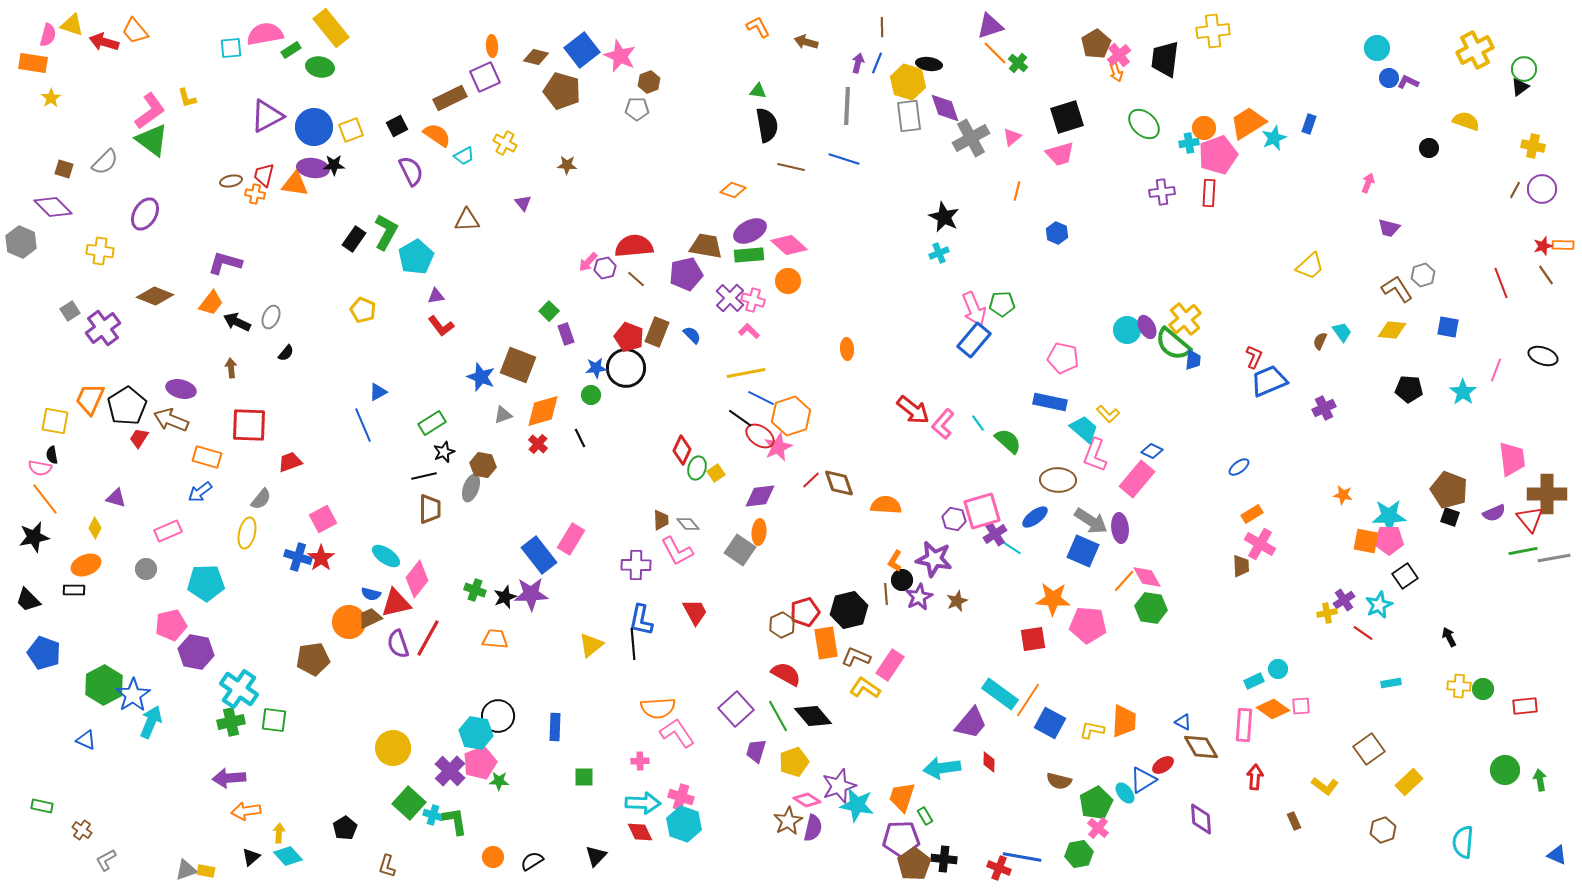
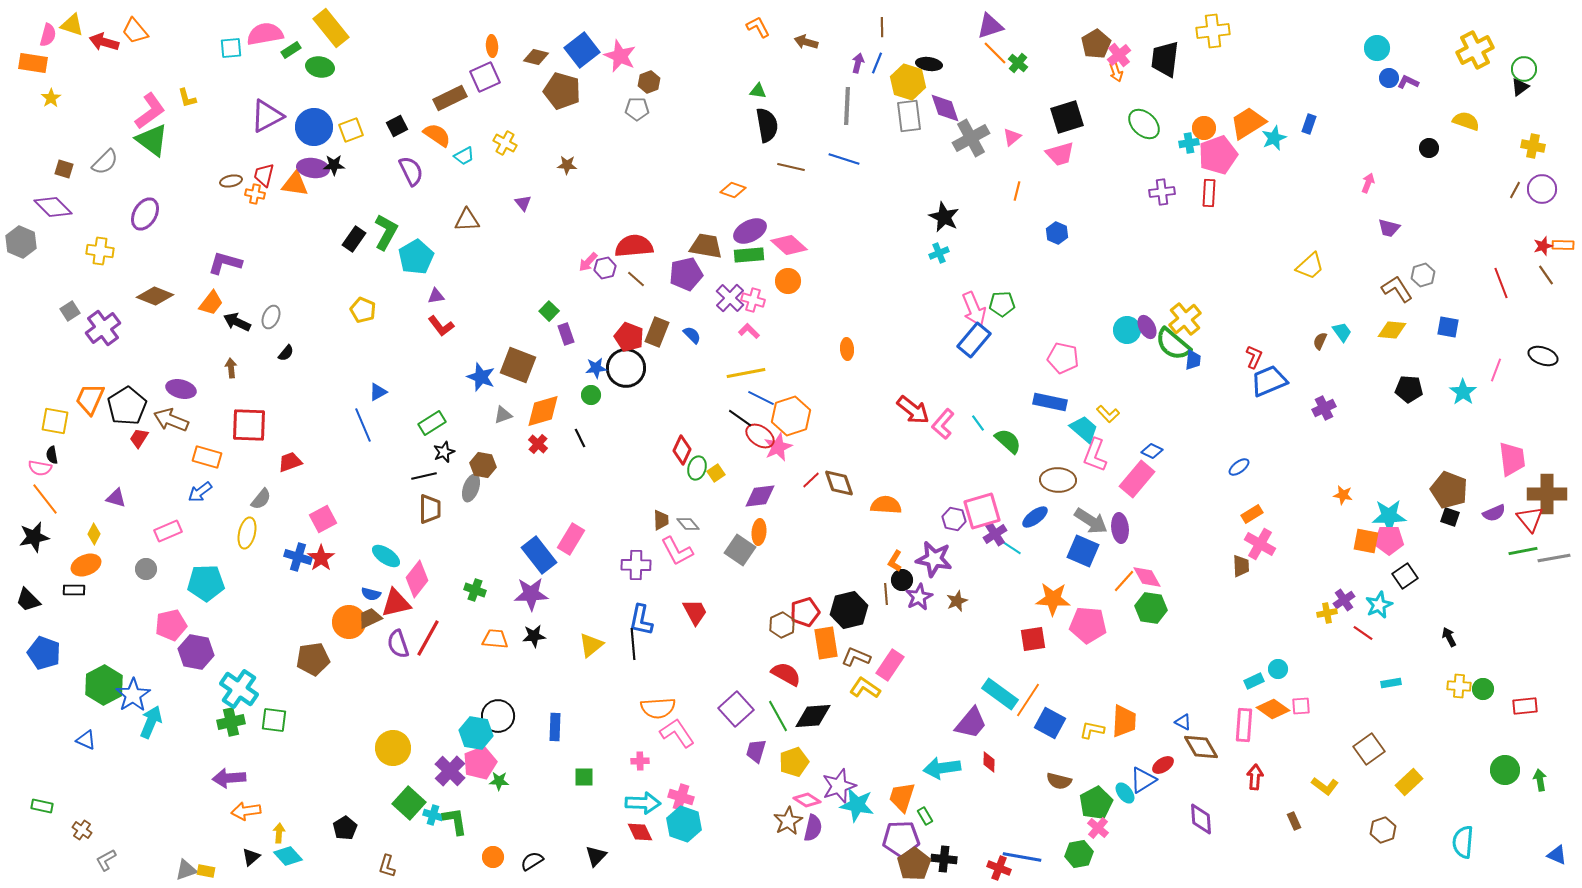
yellow diamond at (95, 528): moved 1 px left, 6 px down
black star at (505, 597): moved 29 px right, 39 px down; rotated 15 degrees clockwise
black diamond at (813, 716): rotated 54 degrees counterclockwise
